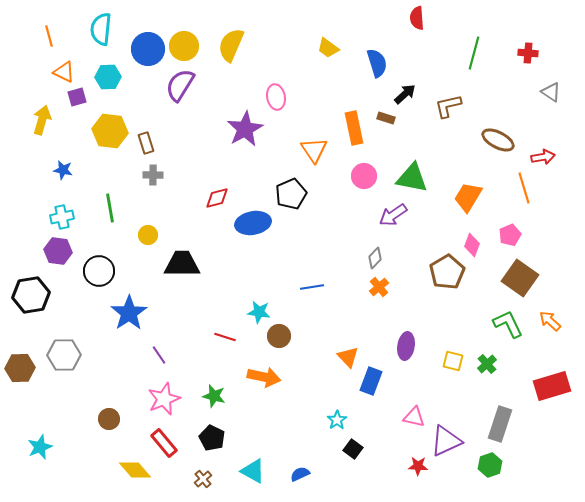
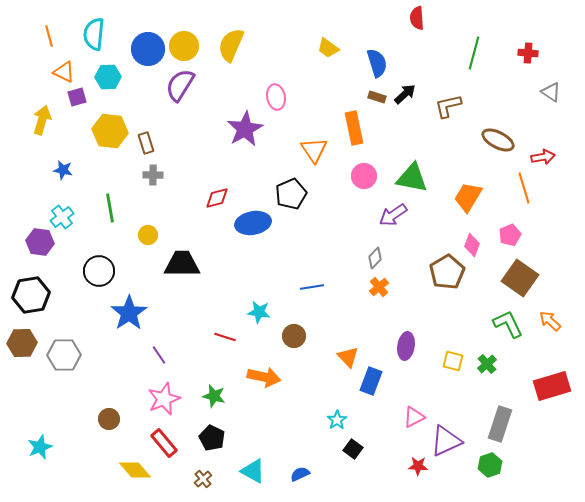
cyan semicircle at (101, 29): moved 7 px left, 5 px down
brown rectangle at (386, 118): moved 9 px left, 21 px up
cyan cross at (62, 217): rotated 25 degrees counterclockwise
purple hexagon at (58, 251): moved 18 px left, 9 px up
brown circle at (279, 336): moved 15 px right
brown hexagon at (20, 368): moved 2 px right, 25 px up
pink triangle at (414, 417): rotated 40 degrees counterclockwise
